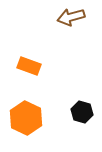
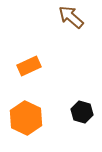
brown arrow: rotated 56 degrees clockwise
orange rectangle: rotated 45 degrees counterclockwise
